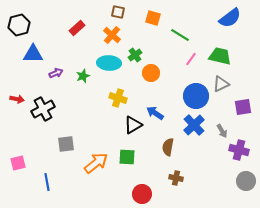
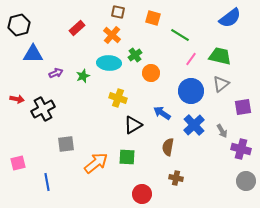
gray triangle: rotated 12 degrees counterclockwise
blue circle: moved 5 px left, 5 px up
blue arrow: moved 7 px right
purple cross: moved 2 px right, 1 px up
